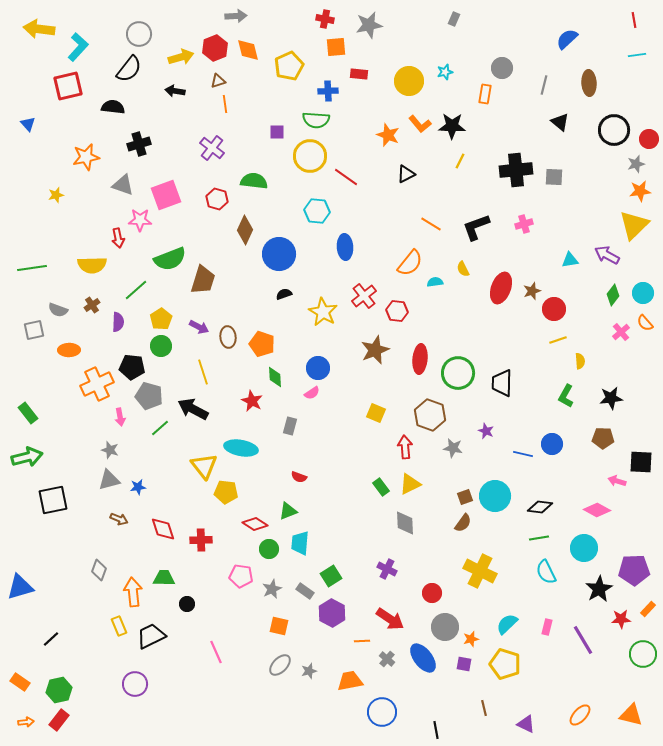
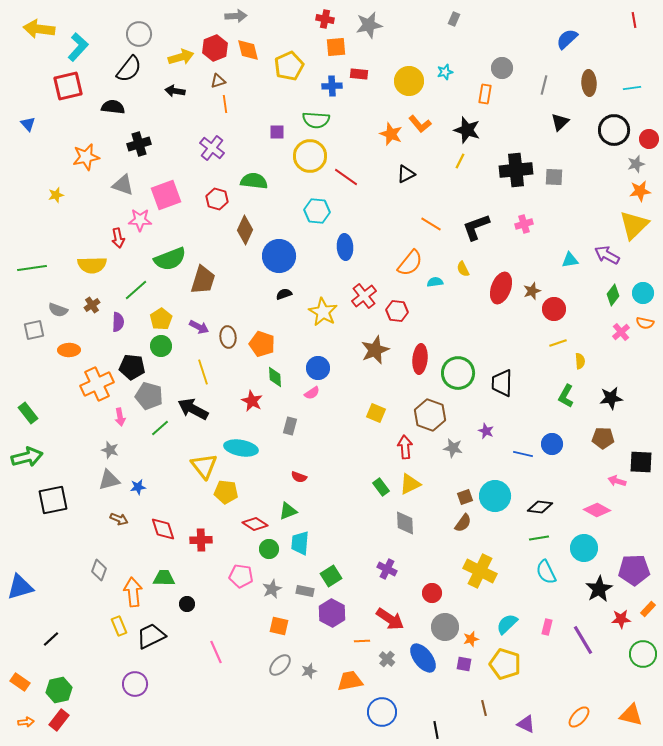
cyan line at (637, 55): moved 5 px left, 33 px down
blue cross at (328, 91): moved 4 px right, 5 px up
black triangle at (560, 122): rotated 36 degrees clockwise
black star at (452, 126): moved 15 px right, 4 px down; rotated 16 degrees clockwise
orange star at (388, 135): moved 3 px right, 1 px up
blue circle at (279, 254): moved 2 px down
orange semicircle at (645, 323): rotated 36 degrees counterclockwise
yellow line at (558, 340): moved 3 px down
gray rectangle at (305, 591): rotated 24 degrees counterclockwise
orange ellipse at (580, 715): moved 1 px left, 2 px down
